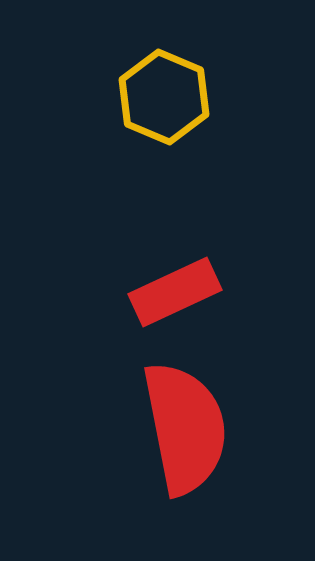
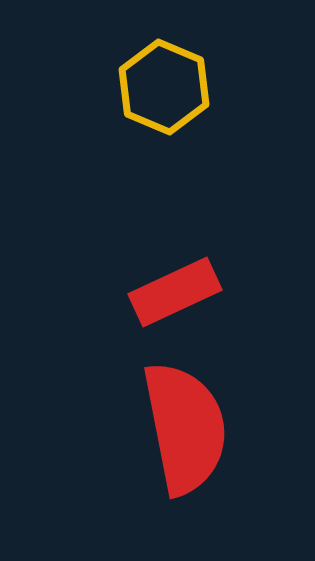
yellow hexagon: moved 10 px up
